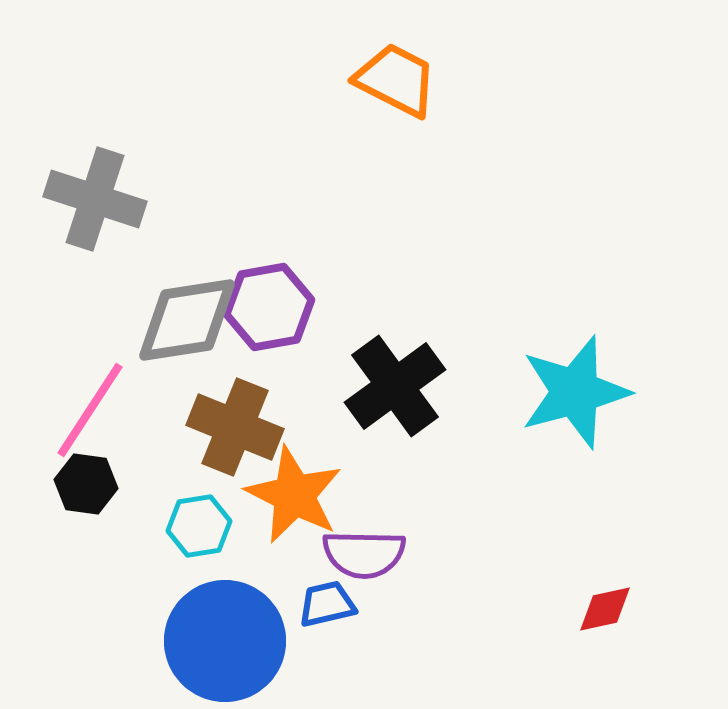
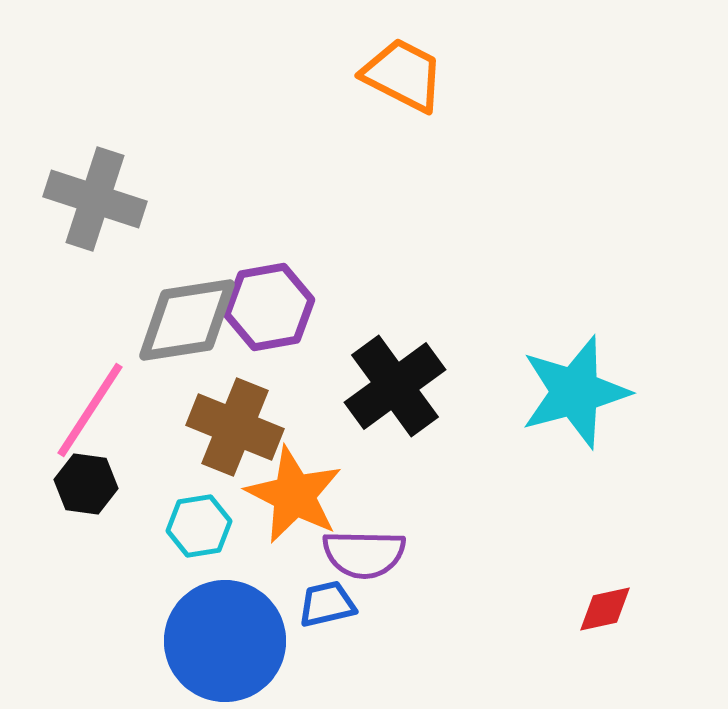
orange trapezoid: moved 7 px right, 5 px up
